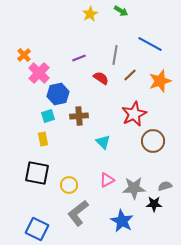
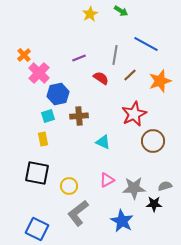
blue line: moved 4 px left
cyan triangle: rotated 21 degrees counterclockwise
yellow circle: moved 1 px down
